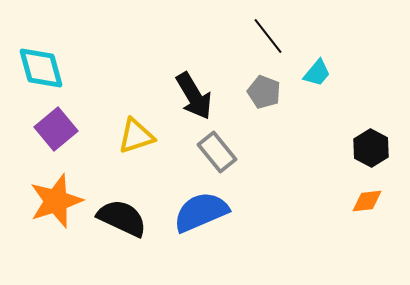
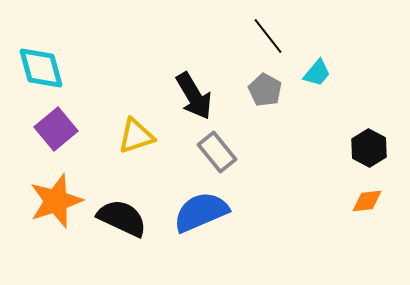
gray pentagon: moved 1 px right, 2 px up; rotated 8 degrees clockwise
black hexagon: moved 2 px left
